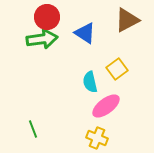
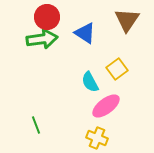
brown triangle: rotated 28 degrees counterclockwise
cyan semicircle: rotated 15 degrees counterclockwise
green line: moved 3 px right, 4 px up
